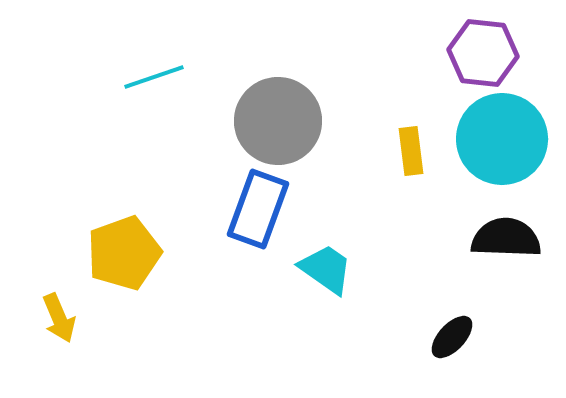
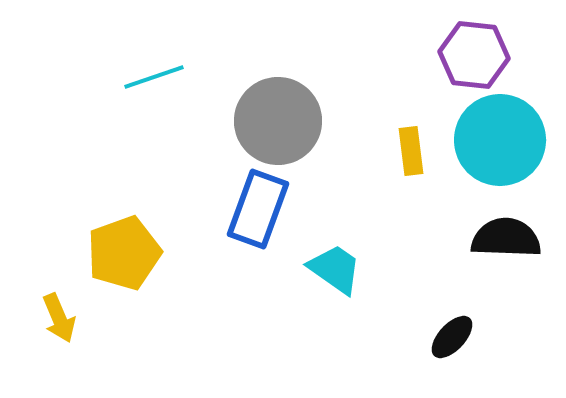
purple hexagon: moved 9 px left, 2 px down
cyan circle: moved 2 px left, 1 px down
cyan trapezoid: moved 9 px right
